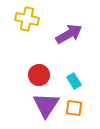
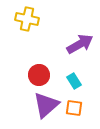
purple arrow: moved 11 px right, 10 px down
purple triangle: rotated 16 degrees clockwise
